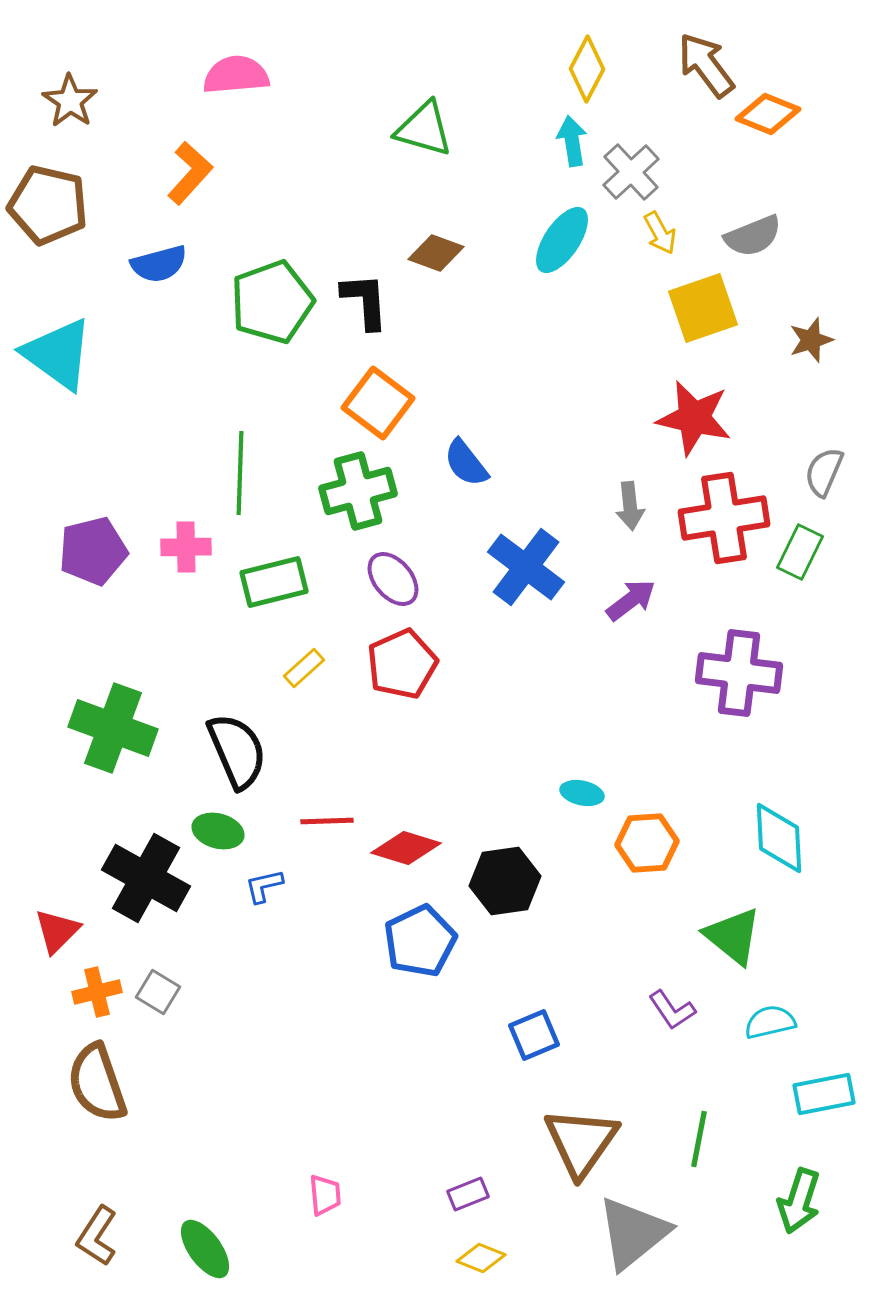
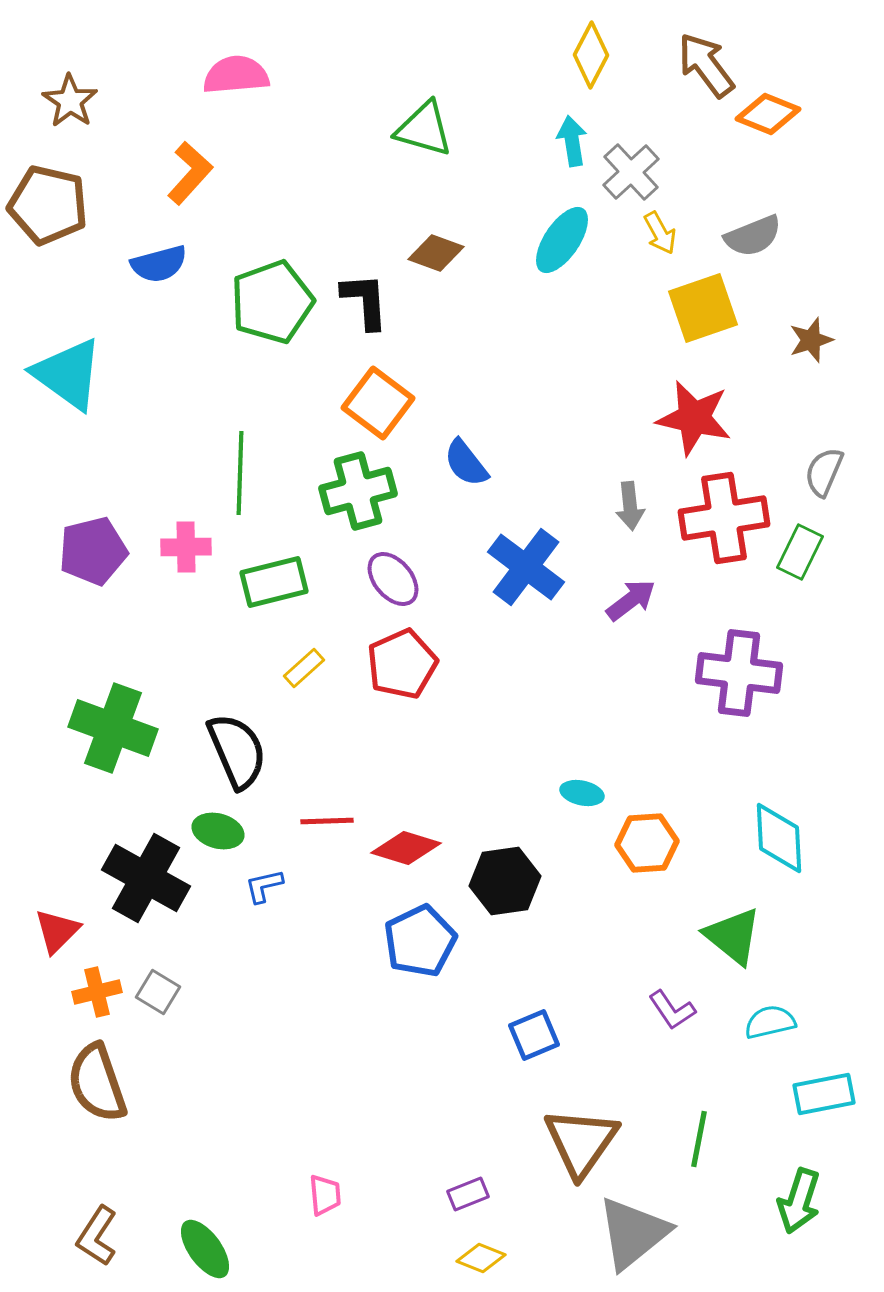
yellow diamond at (587, 69): moved 4 px right, 14 px up
cyan triangle at (58, 354): moved 10 px right, 20 px down
